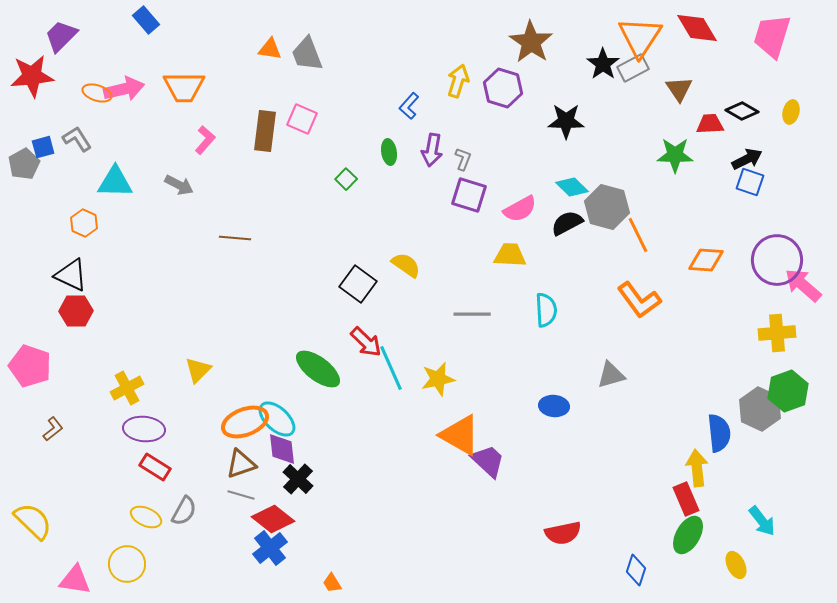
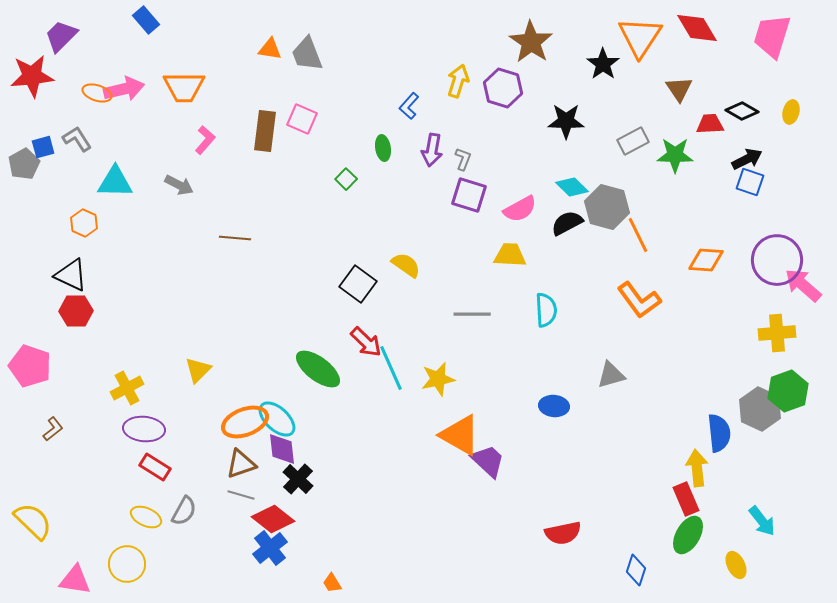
gray rectangle at (633, 68): moved 73 px down
green ellipse at (389, 152): moved 6 px left, 4 px up
